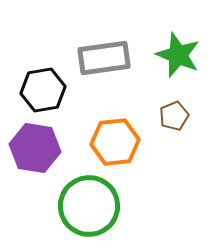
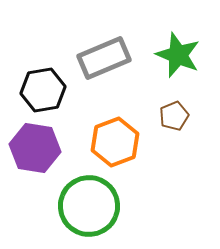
gray rectangle: rotated 15 degrees counterclockwise
orange hexagon: rotated 15 degrees counterclockwise
